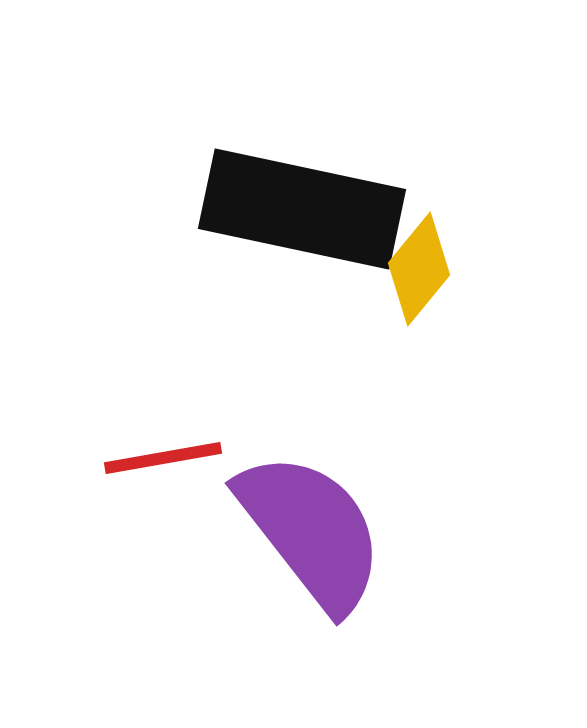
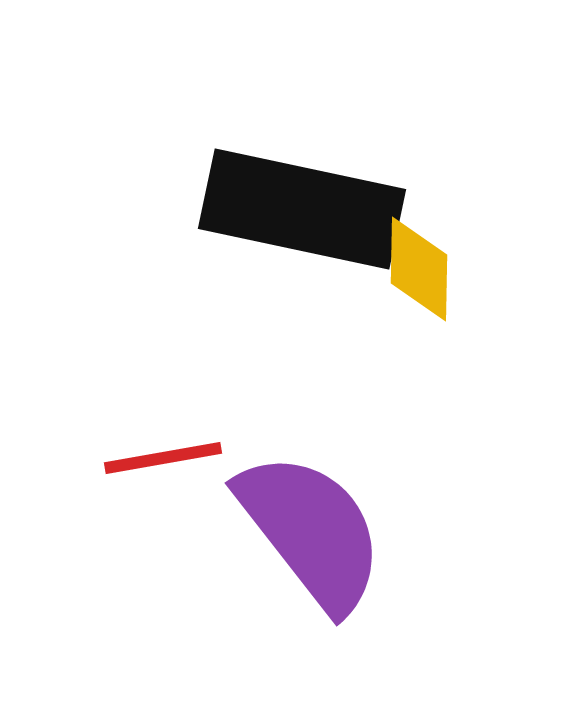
yellow diamond: rotated 38 degrees counterclockwise
